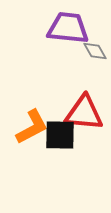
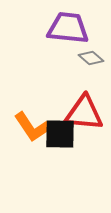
gray diamond: moved 4 px left, 7 px down; rotated 20 degrees counterclockwise
orange L-shape: rotated 84 degrees clockwise
black square: moved 1 px up
